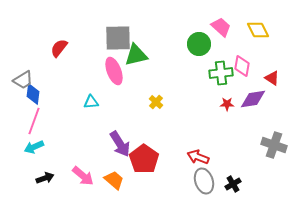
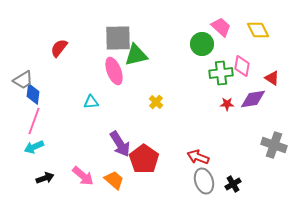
green circle: moved 3 px right
